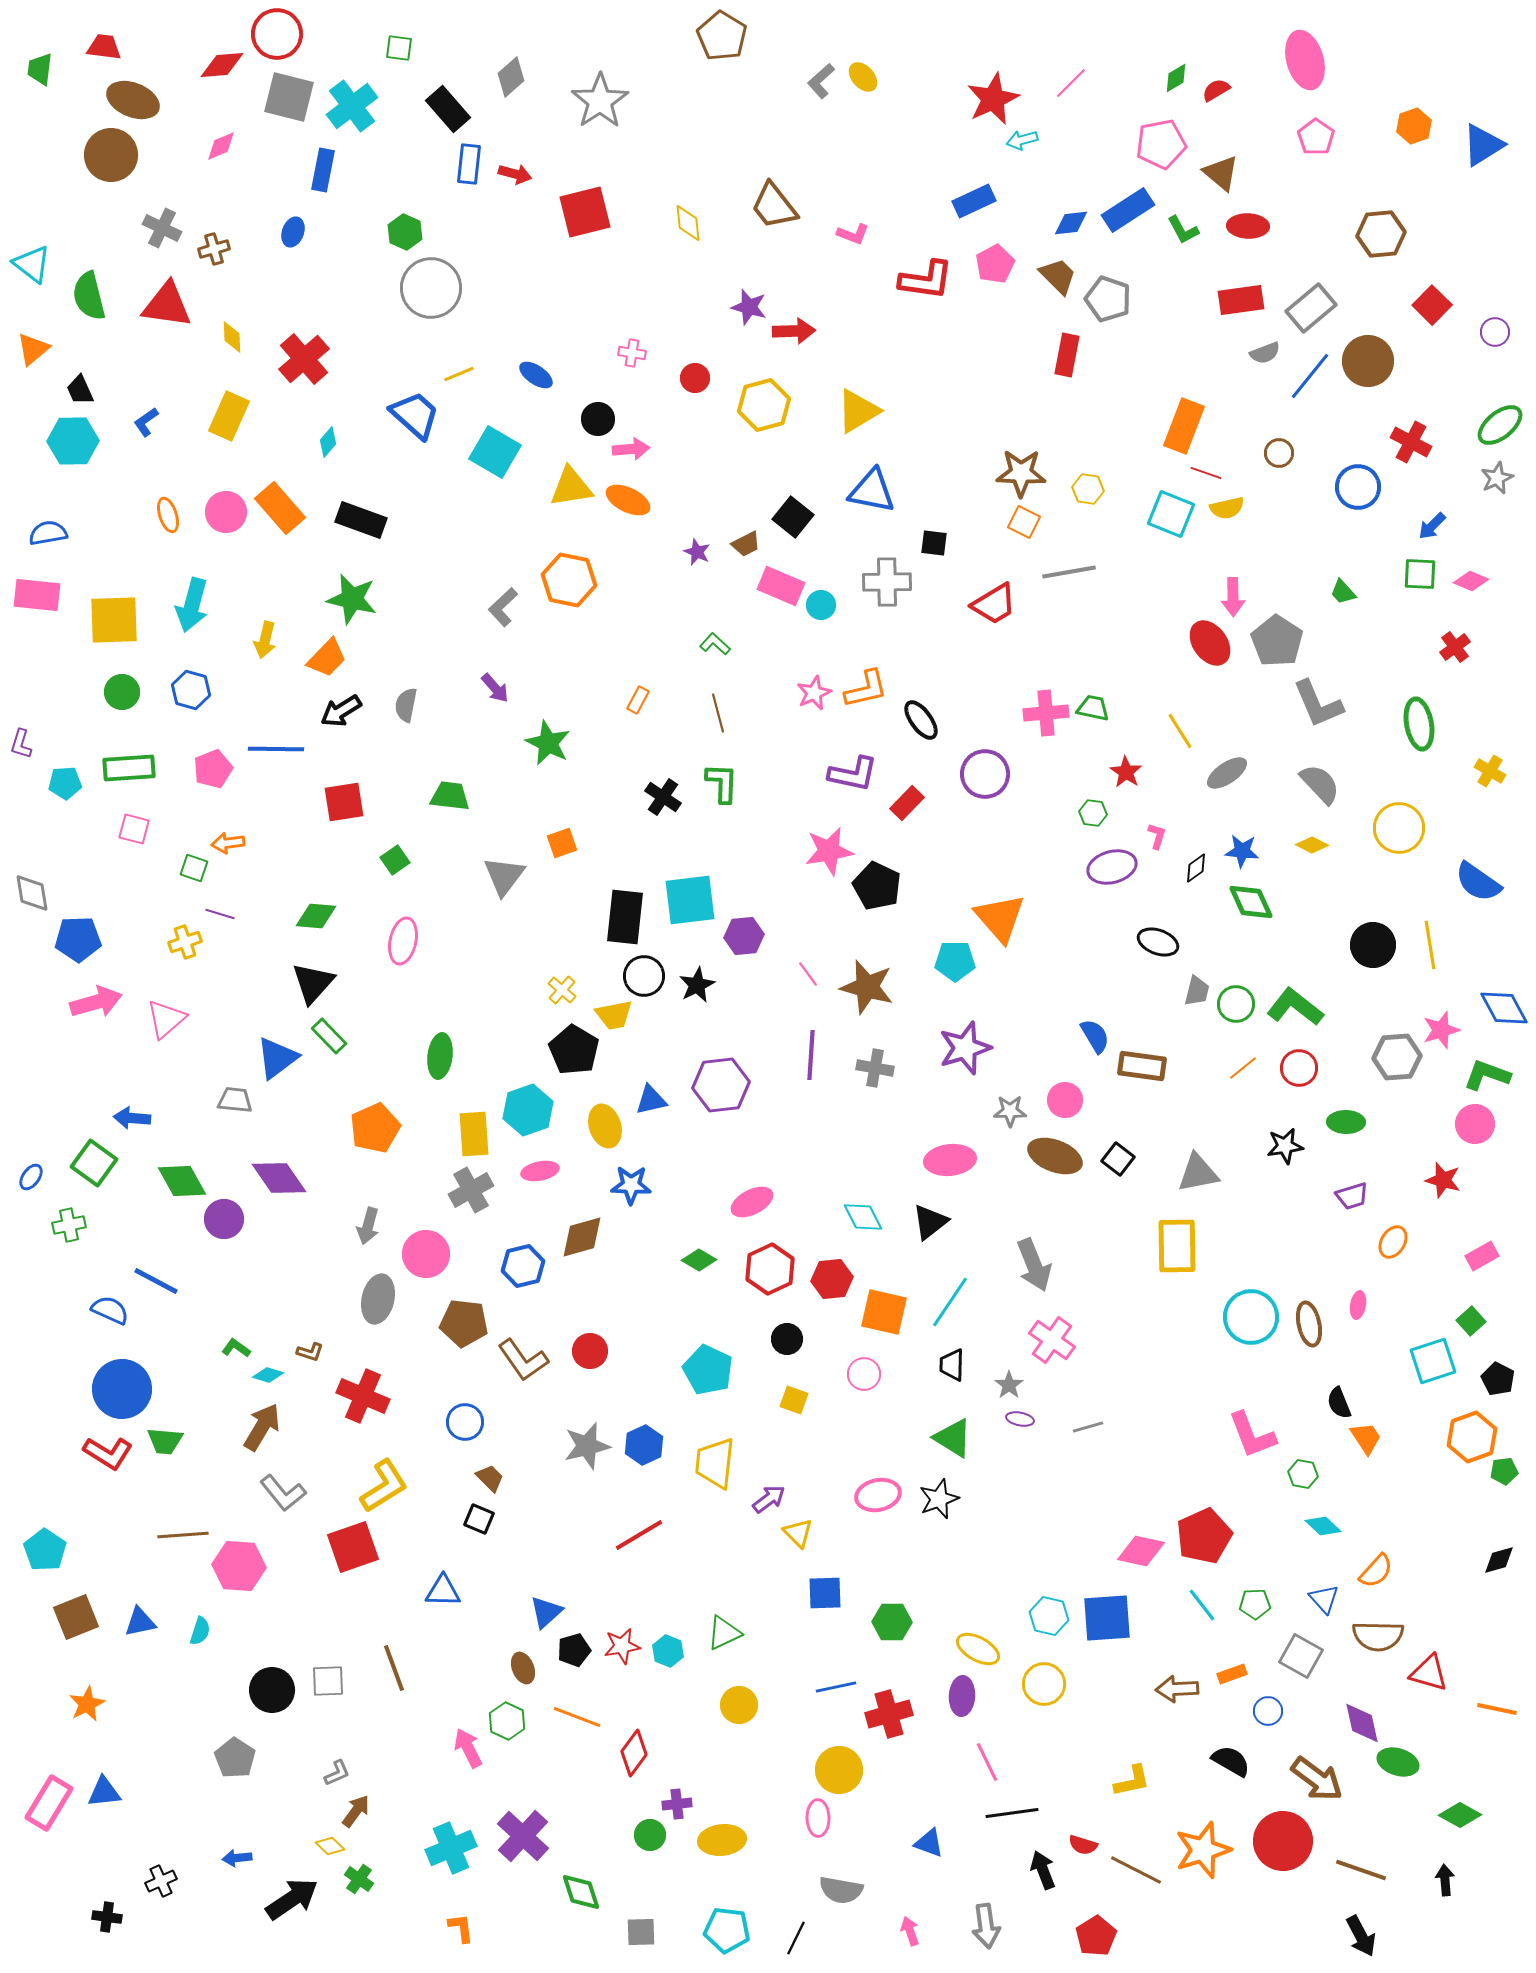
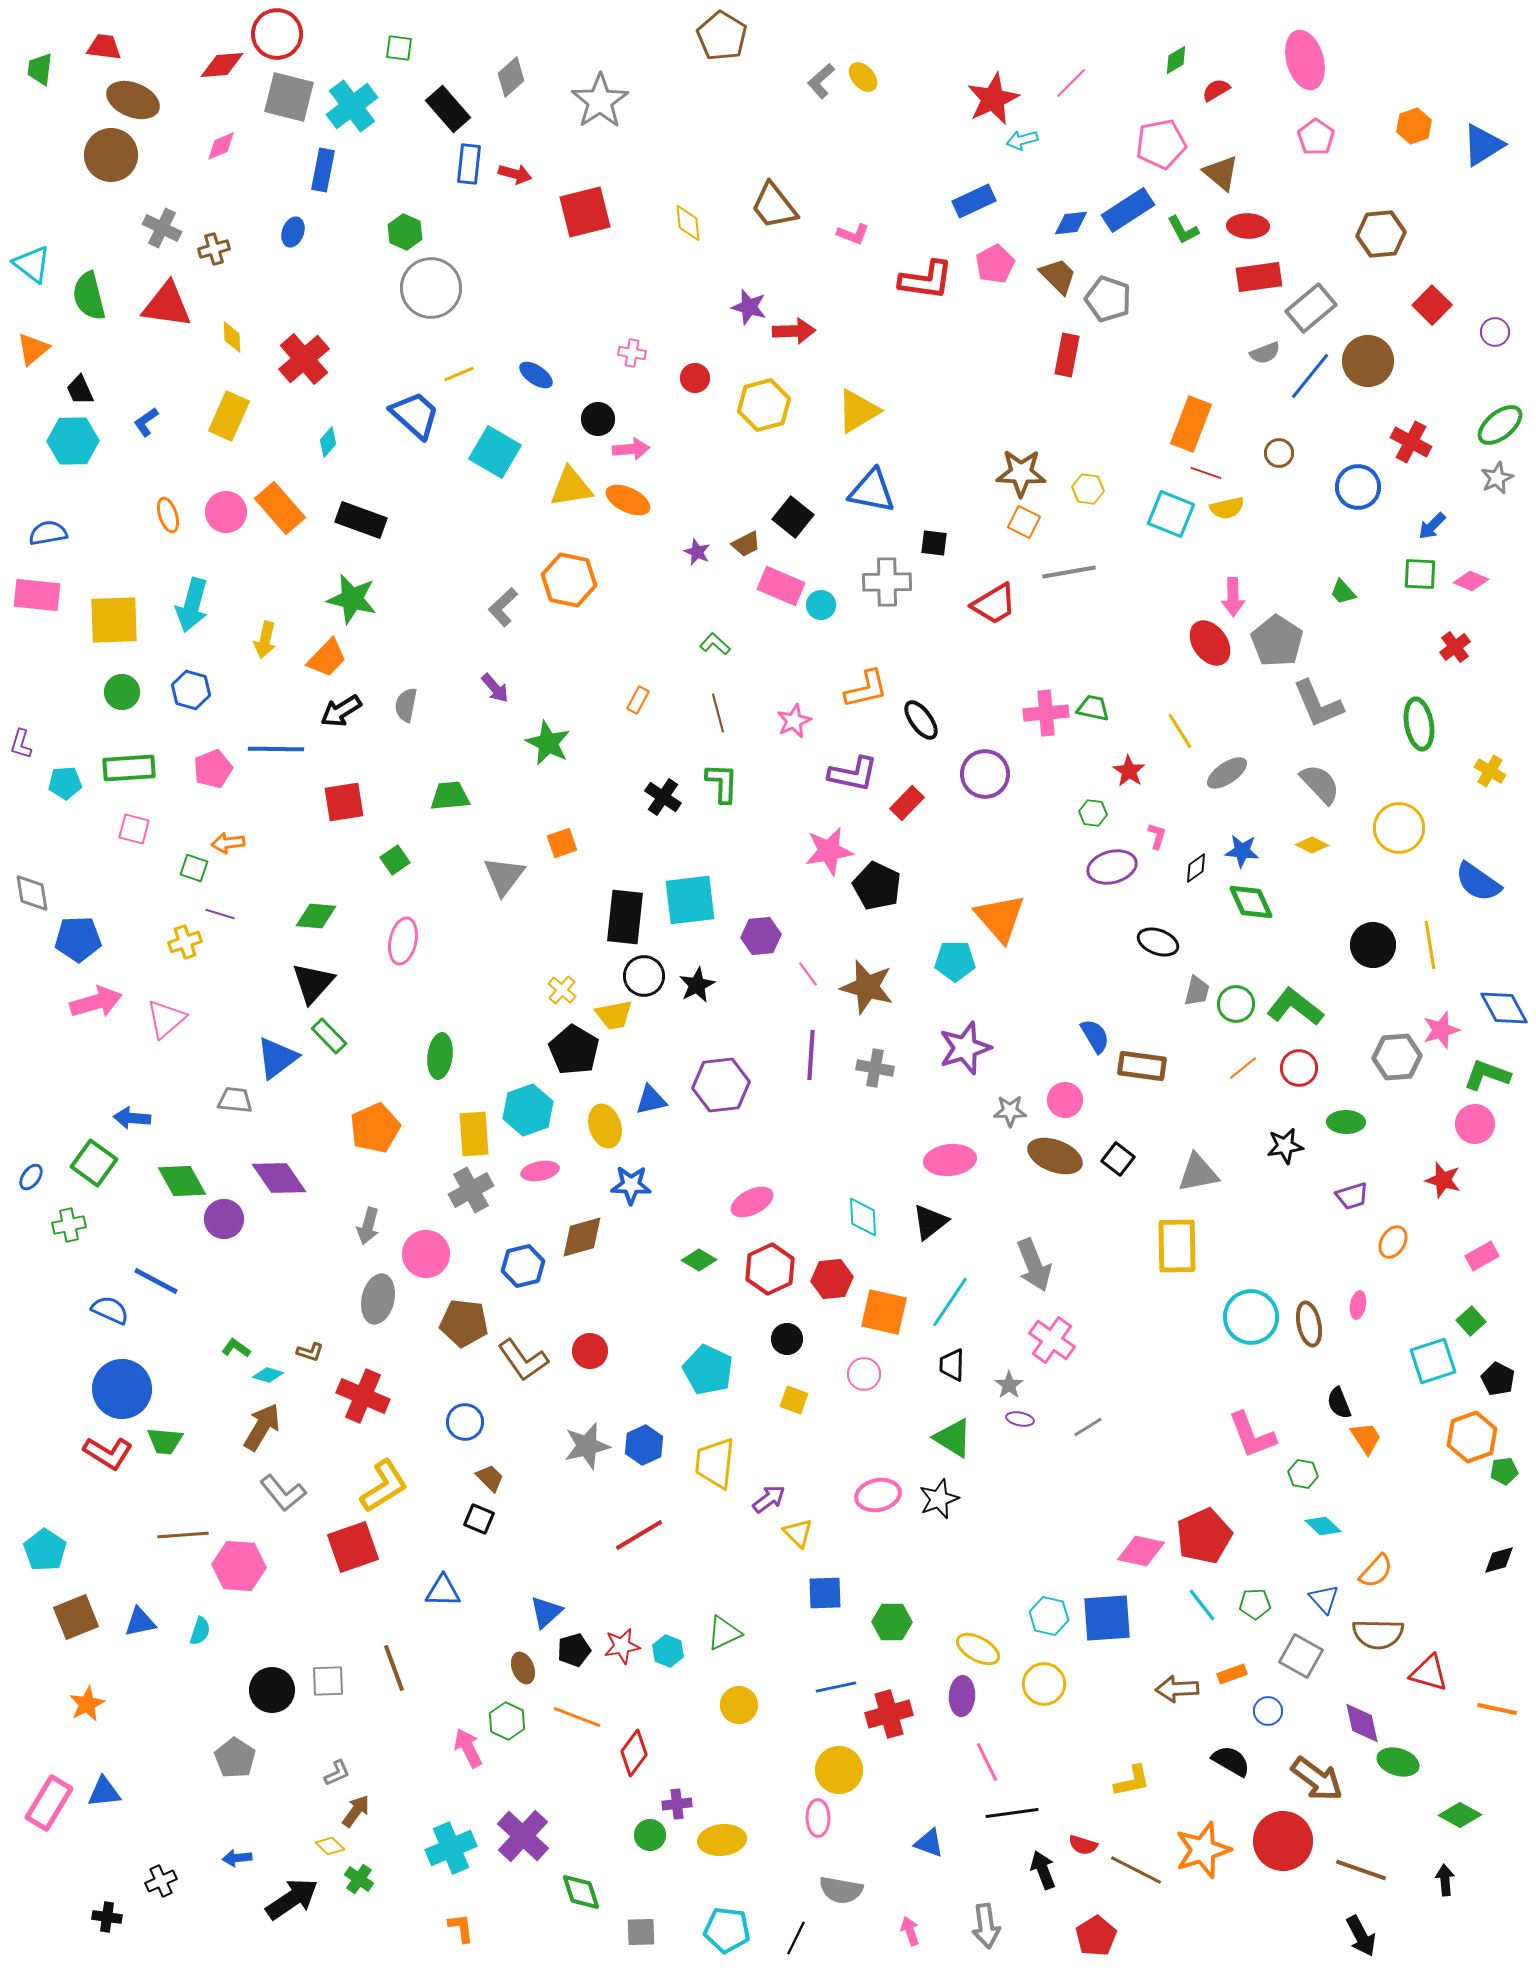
green diamond at (1176, 78): moved 18 px up
red rectangle at (1241, 300): moved 18 px right, 23 px up
orange rectangle at (1184, 426): moved 7 px right, 2 px up
pink star at (814, 693): moved 20 px left, 28 px down
red star at (1126, 772): moved 3 px right, 1 px up
green trapezoid at (450, 796): rotated 12 degrees counterclockwise
purple hexagon at (744, 936): moved 17 px right
cyan diamond at (863, 1217): rotated 24 degrees clockwise
gray line at (1088, 1427): rotated 16 degrees counterclockwise
brown semicircle at (1378, 1636): moved 2 px up
